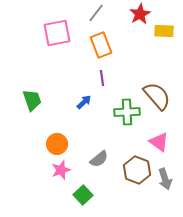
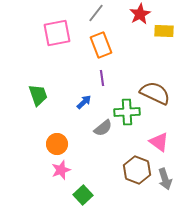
brown semicircle: moved 2 px left, 3 px up; rotated 24 degrees counterclockwise
green trapezoid: moved 6 px right, 5 px up
gray semicircle: moved 4 px right, 31 px up
